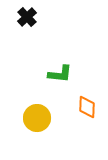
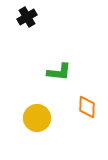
black cross: rotated 12 degrees clockwise
green L-shape: moved 1 px left, 2 px up
